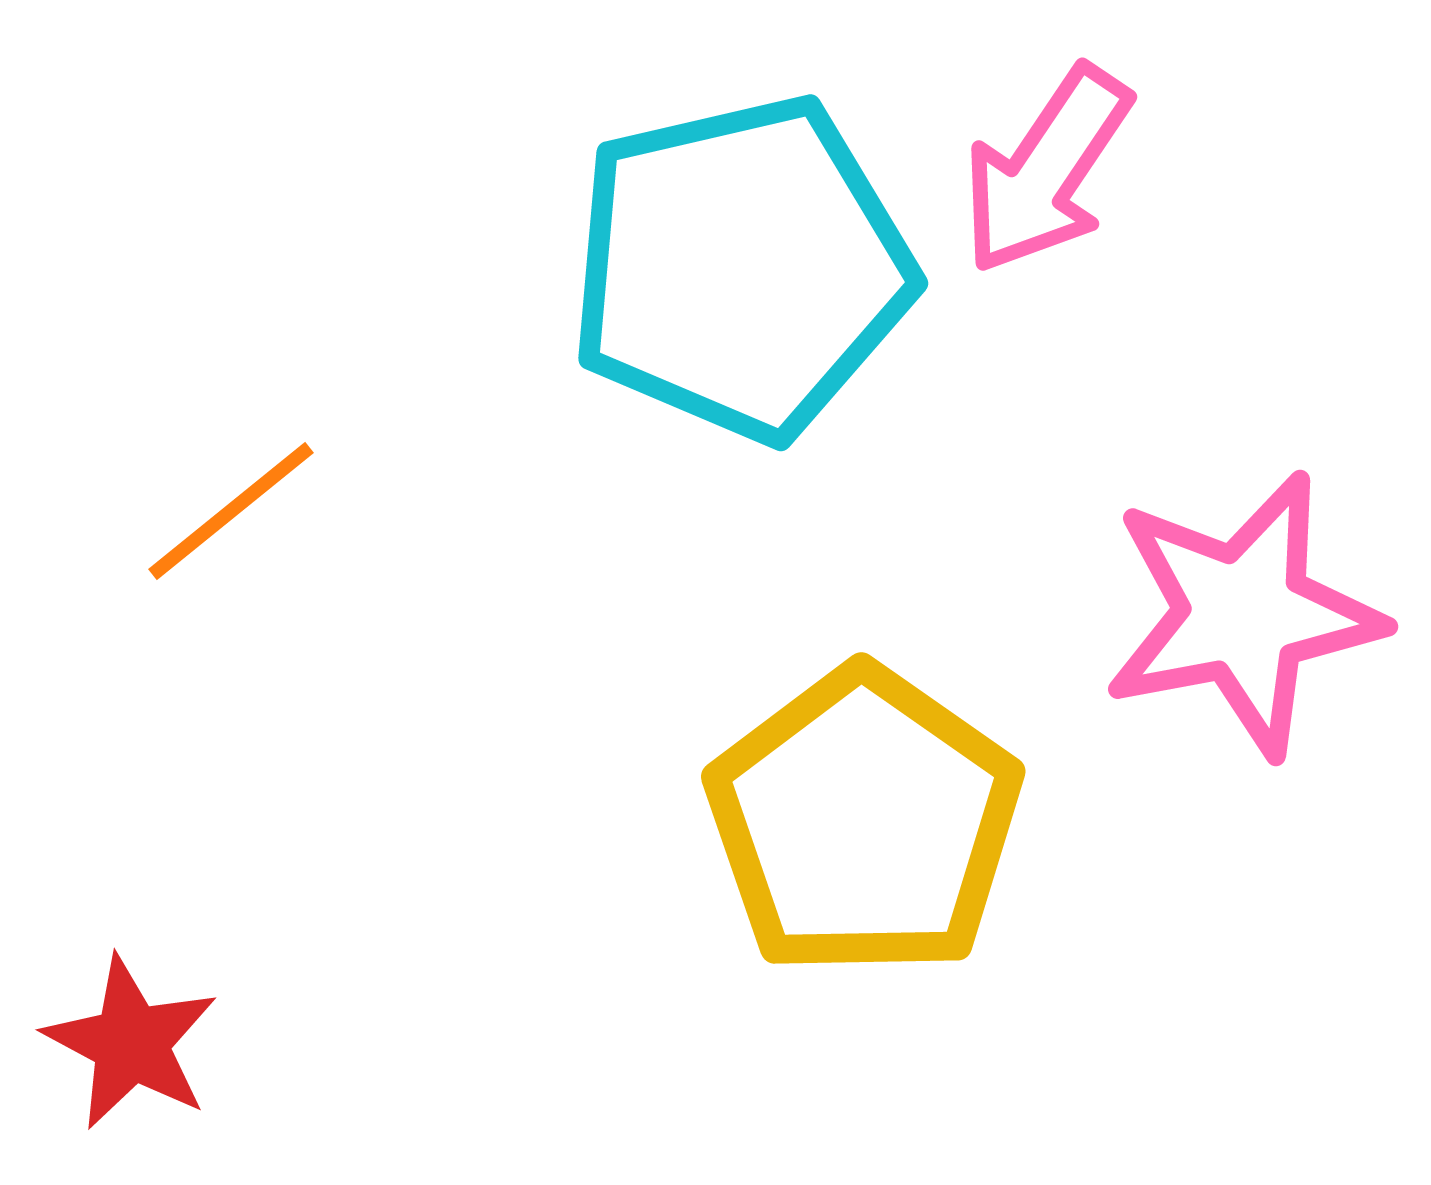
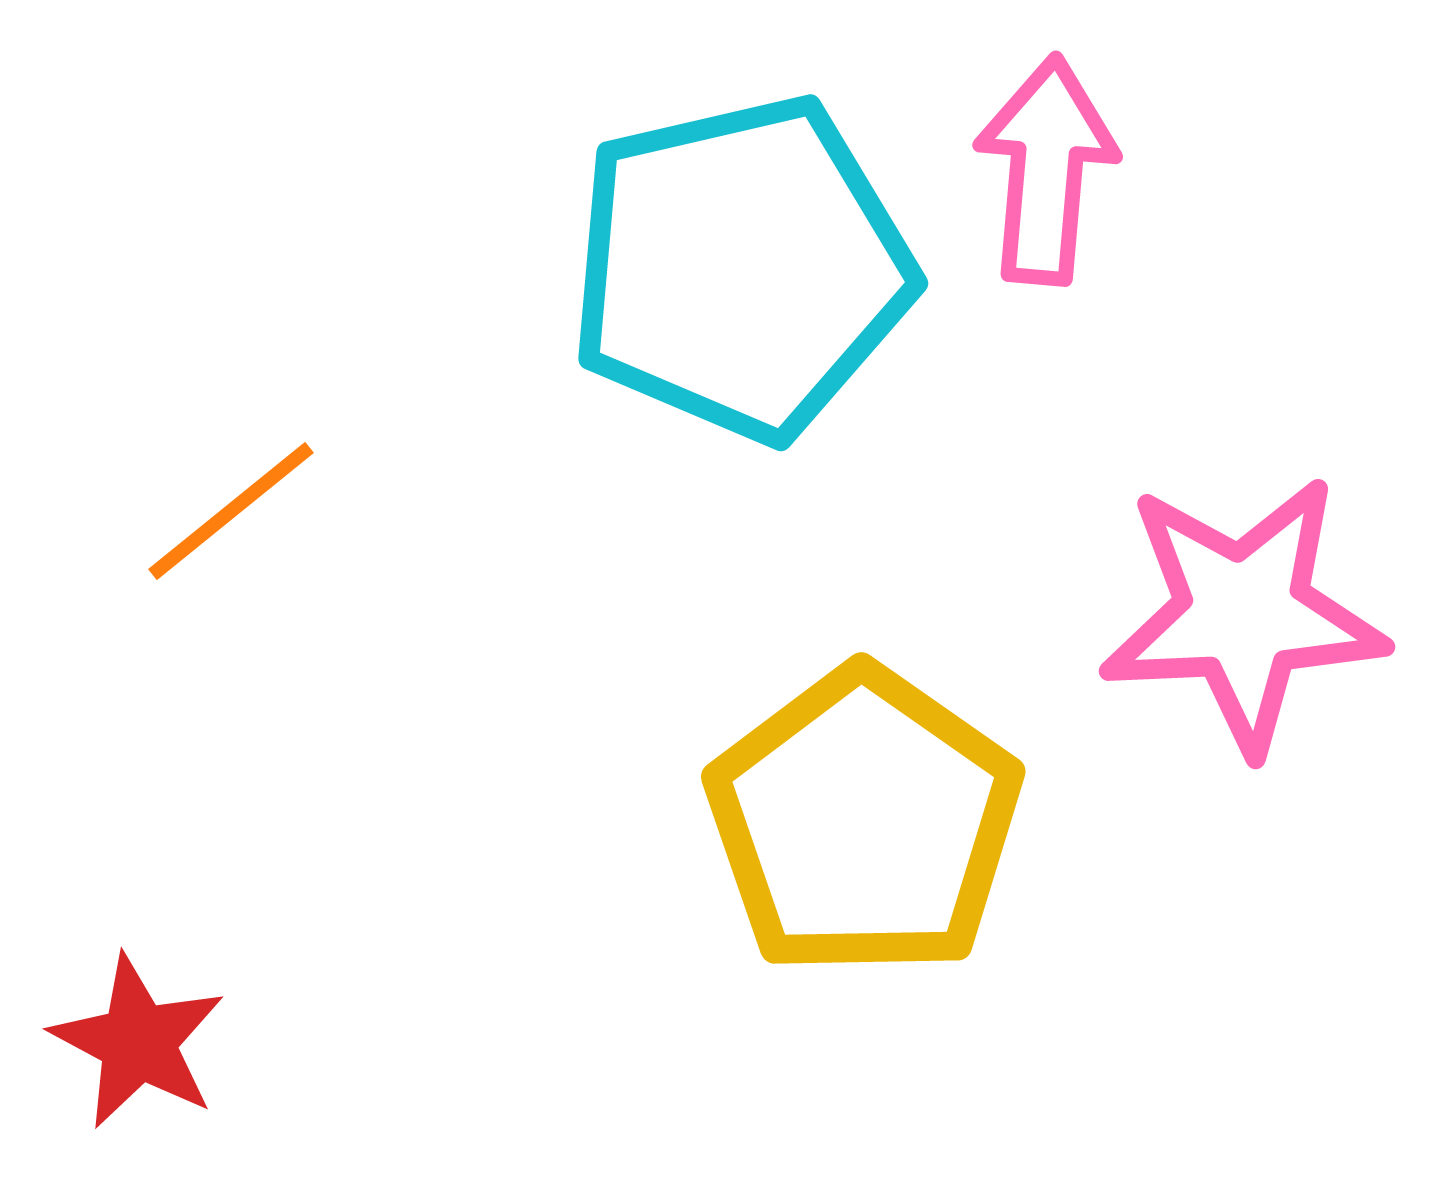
pink arrow: rotated 151 degrees clockwise
pink star: rotated 8 degrees clockwise
red star: moved 7 px right, 1 px up
